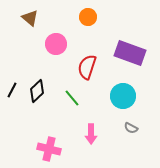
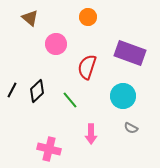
green line: moved 2 px left, 2 px down
